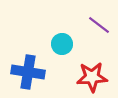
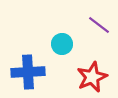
blue cross: rotated 12 degrees counterclockwise
red star: rotated 20 degrees counterclockwise
